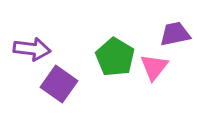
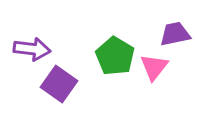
green pentagon: moved 1 px up
